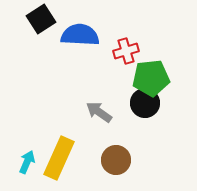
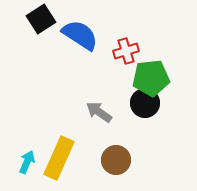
blue semicircle: rotated 30 degrees clockwise
